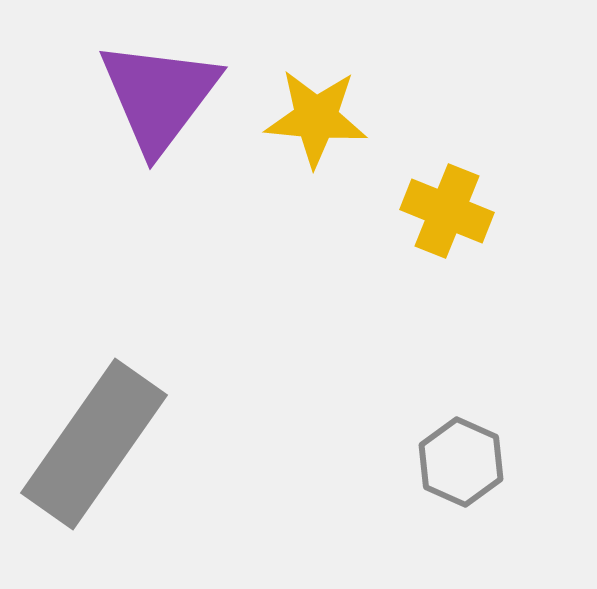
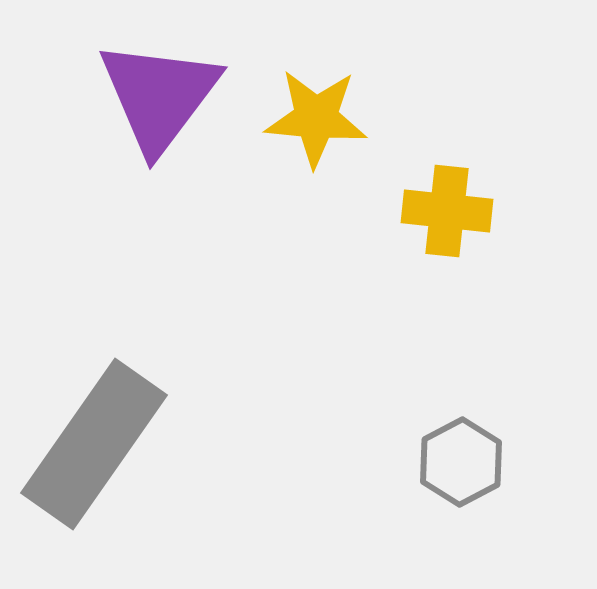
yellow cross: rotated 16 degrees counterclockwise
gray hexagon: rotated 8 degrees clockwise
